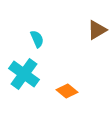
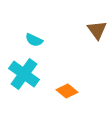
brown triangle: rotated 35 degrees counterclockwise
cyan semicircle: moved 3 px left, 1 px down; rotated 138 degrees clockwise
